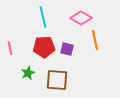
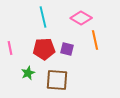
red pentagon: moved 2 px down
